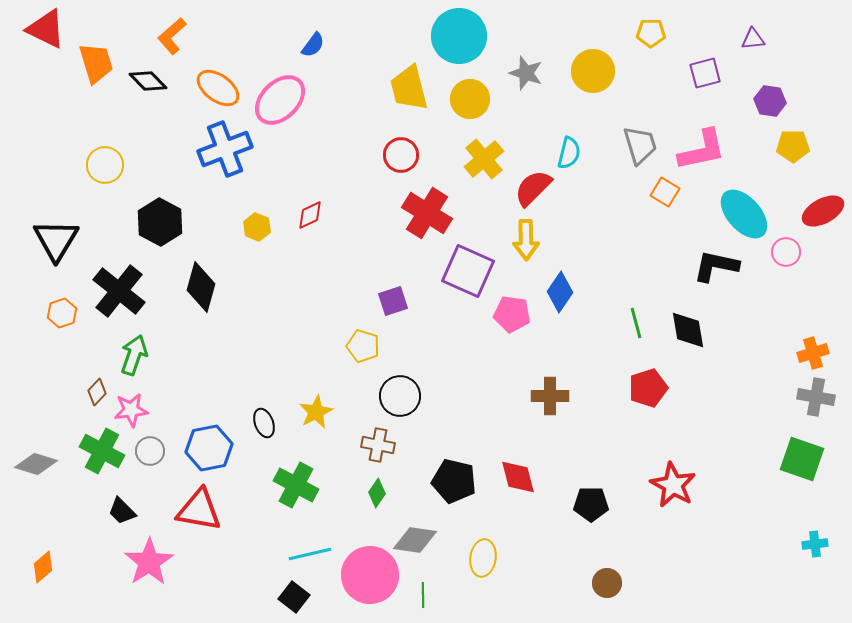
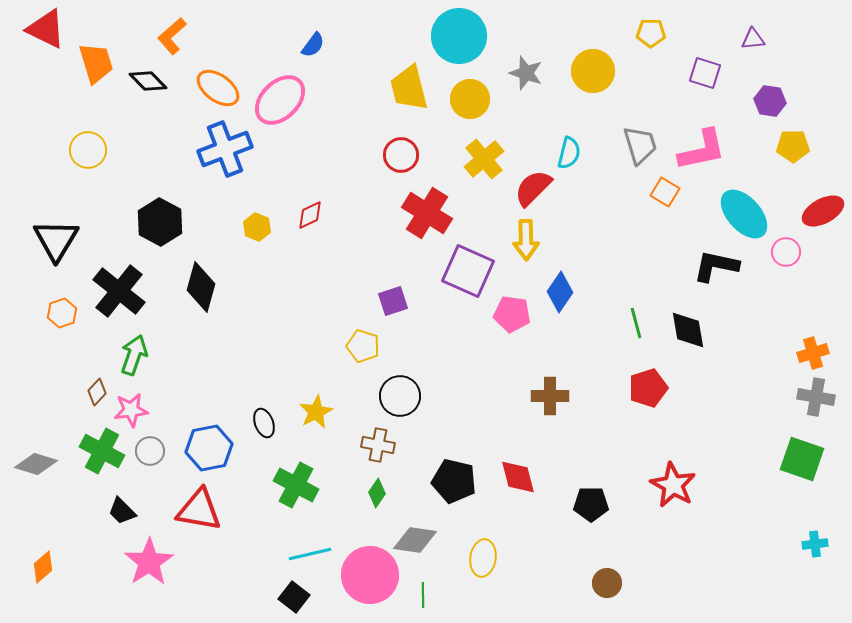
purple square at (705, 73): rotated 32 degrees clockwise
yellow circle at (105, 165): moved 17 px left, 15 px up
